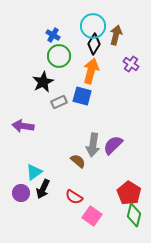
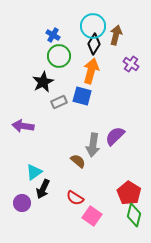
purple semicircle: moved 2 px right, 9 px up
purple circle: moved 1 px right, 10 px down
red semicircle: moved 1 px right, 1 px down
